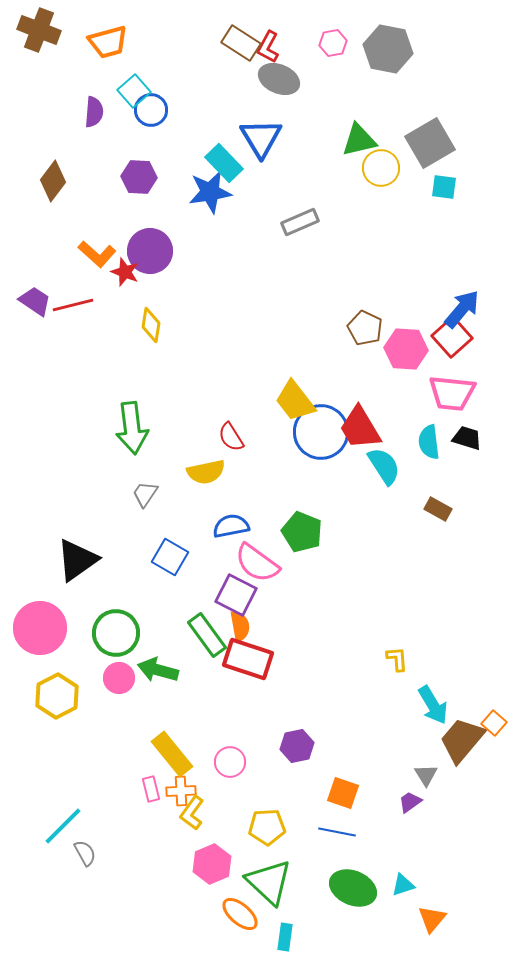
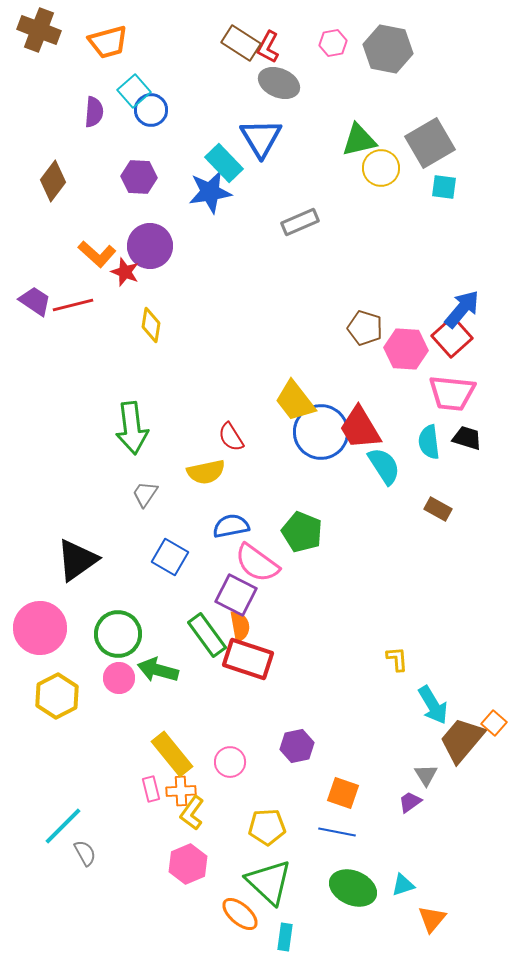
gray ellipse at (279, 79): moved 4 px down
purple circle at (150, 251): moved 5 px up
brown pentagon at (365, 328): rotated 8 degrees counterclockwise
green circle at (116, 633): moved 2 px right, 1 px down
pink hexagon at (212, 864): moved 24 px left
